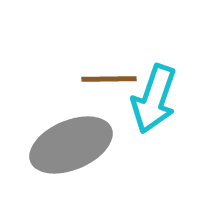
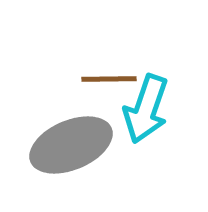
cyan arrow: moved 8 px left, 10 px down
